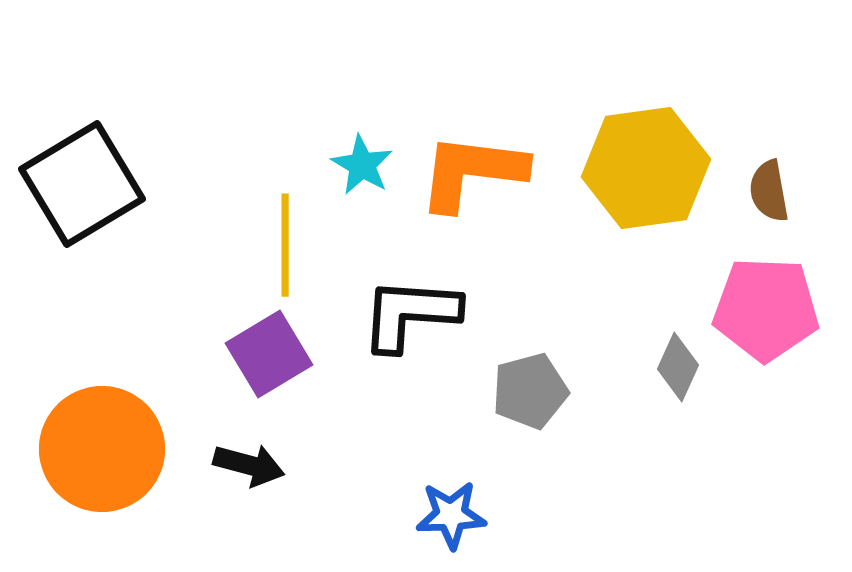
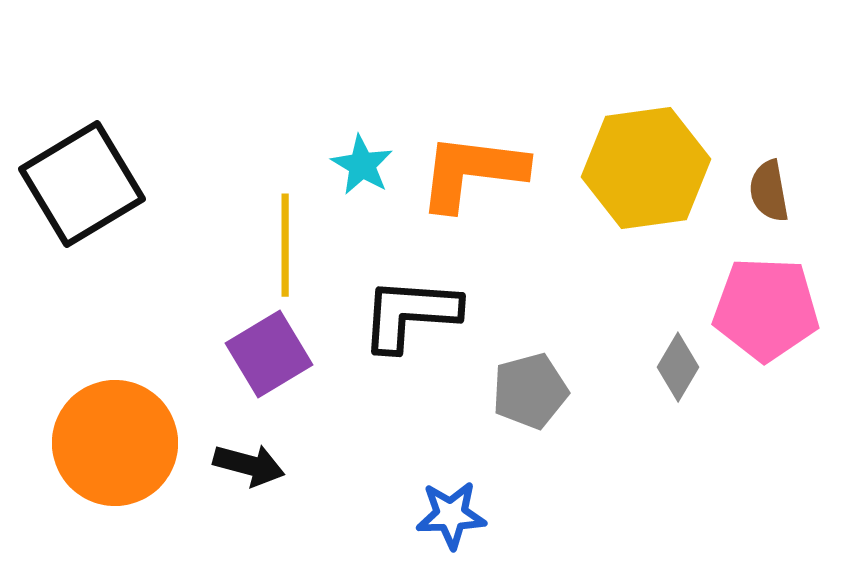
gray diamond: rotated 6 degrees clockwise
orange circle: moved 13 px right, 6 px up
